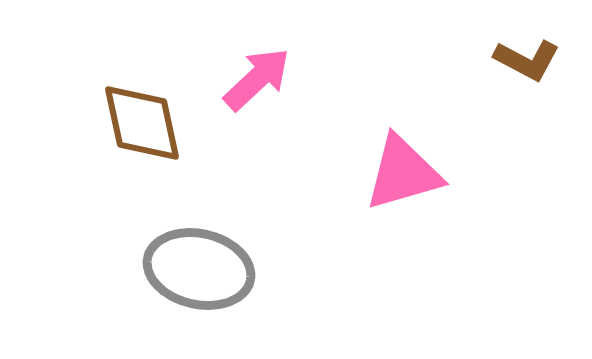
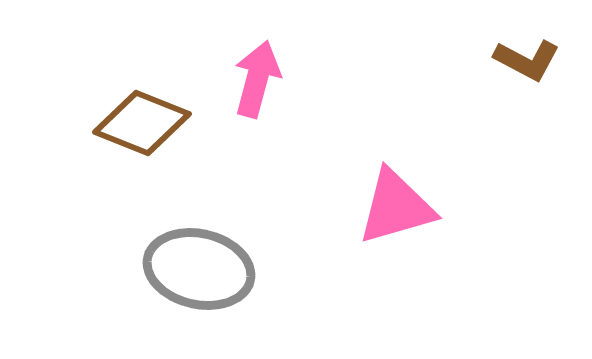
pink arrow: rotated 32 degrees counterclockwise
brown diamond: rotated 56 degrees counterclockwise
pink triangle: moved 7 px left, 34 px down
